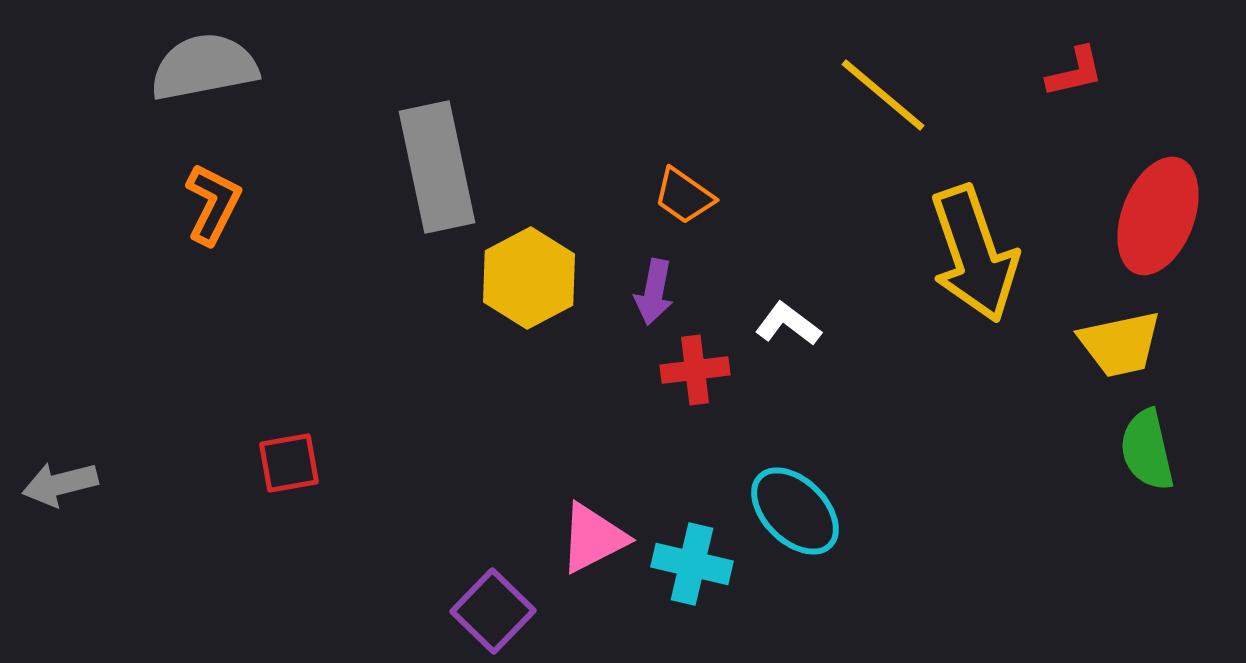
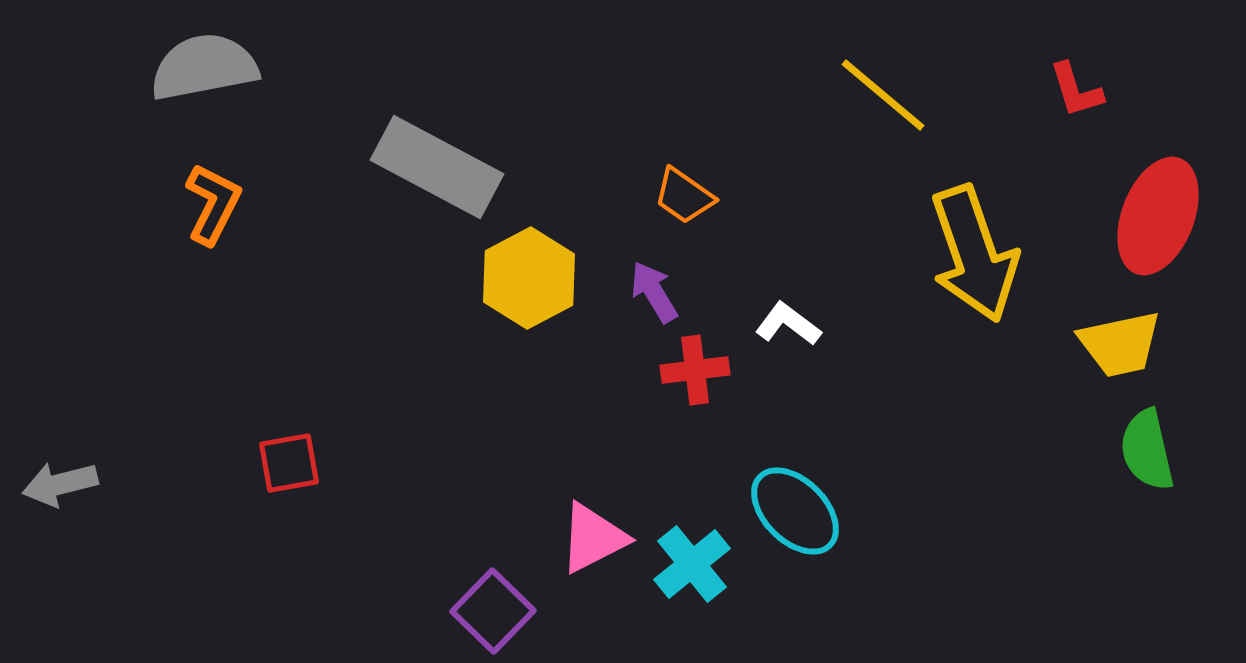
red L-shape: moved 1 px right, 18 px down; rotated 86 degrees clockwise
gray rectangle: rotated 50 degrees counterclockwise
purple arrow: rotated 138 degrees clockwise
cyan cross: rotated 38 degrees clockwise
